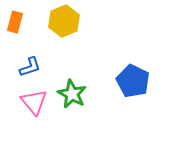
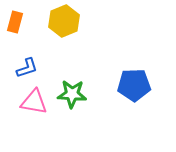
blue L-shape: moved 3 px left, 1 px down
blue pentagon: moved 1 px right, 4 px down; rotated 28 degrees counterclockwise
green star: rotated 24 degrees counterclockwise
pink triangle: rotated 40 degrees counterclockwise
